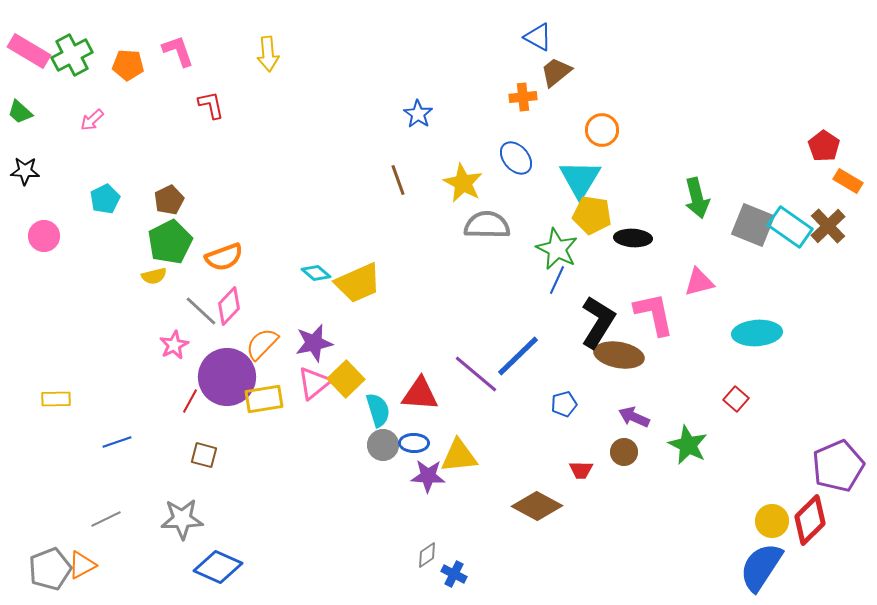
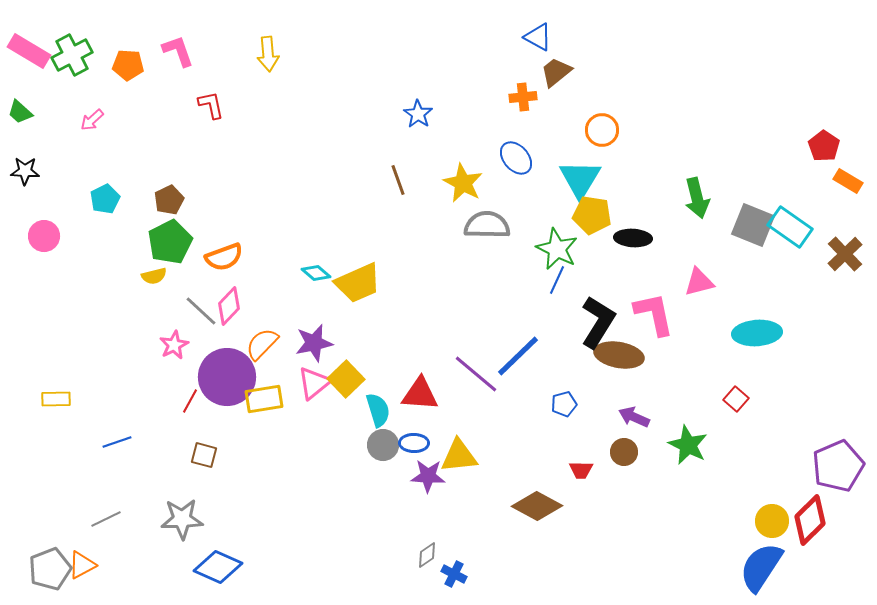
brown cross at (828, 226): moved 17 px right, 28 px down
